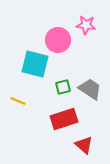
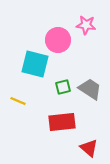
red rectangle: moved 2 px left, 3 px down; rotated 12 degrees clockwise
red triangle: moved 5 px right, 3 px down
